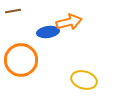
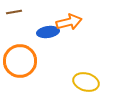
brown line: moved 1 px right, 1 px down
orange circle: moved 1 px left, 1 px down
yellow ellipse: moved 2 px right, 2 px down
